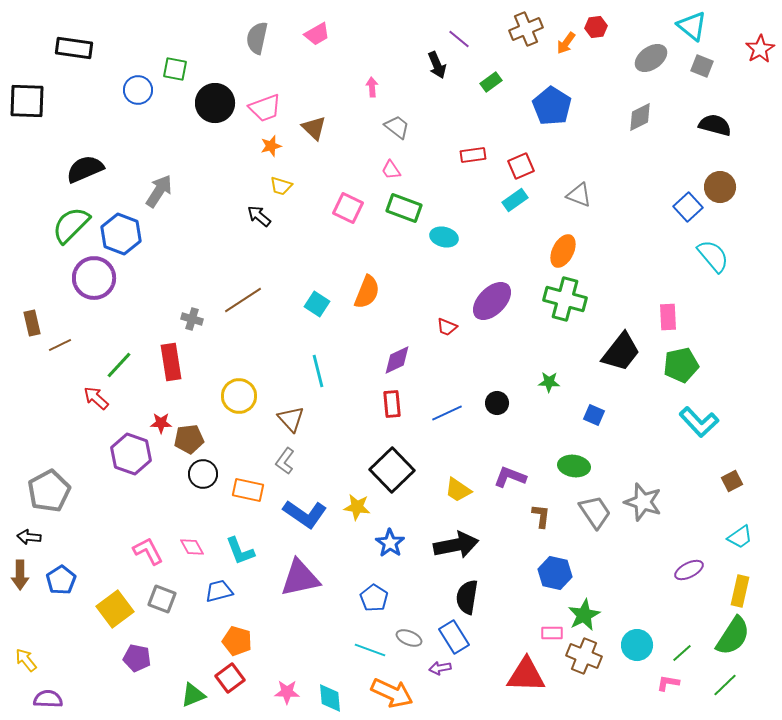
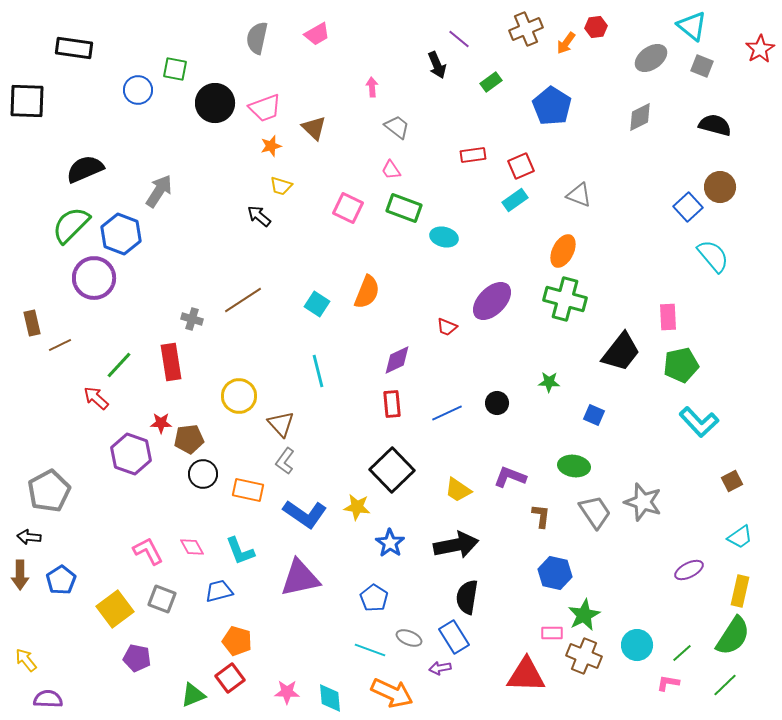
brown triangle at (291, 419): moved 10 px left, 5 px down
